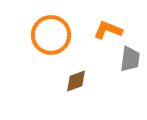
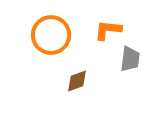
orange L-shape: rotated 16 degrees counterclockwise
brown diamond: moved 1 px right
